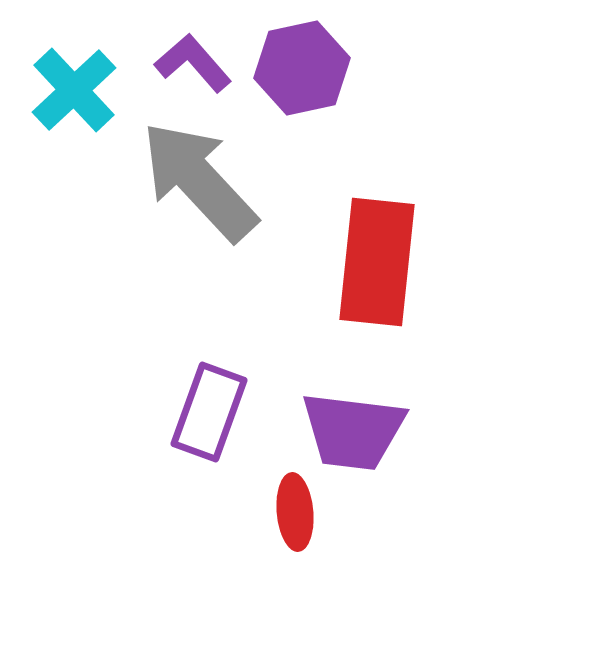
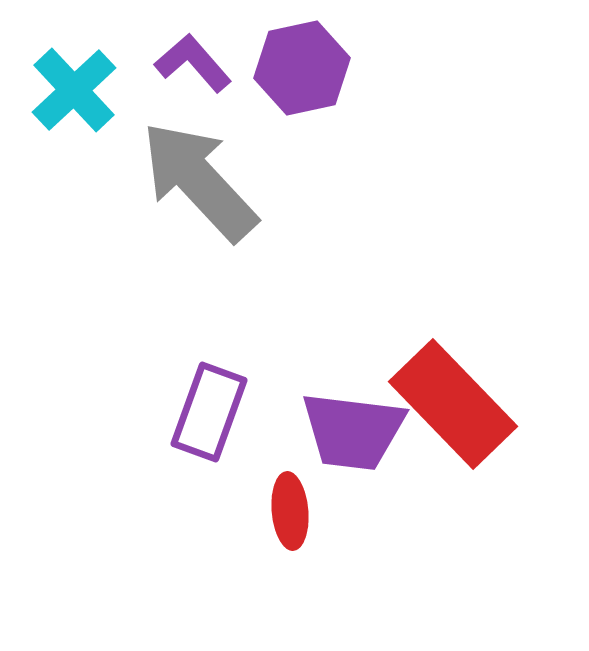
red rectangle: moved 76 px right, 142 px down; rotated 50 degrees counterclockwise
red ellipse: moved 5 px left, 1 px up
